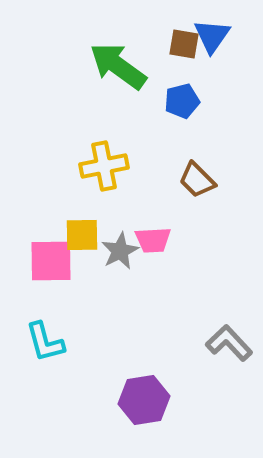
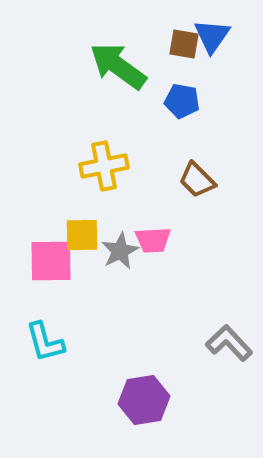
blue pentagon: rotated 24 degrees clockwise
